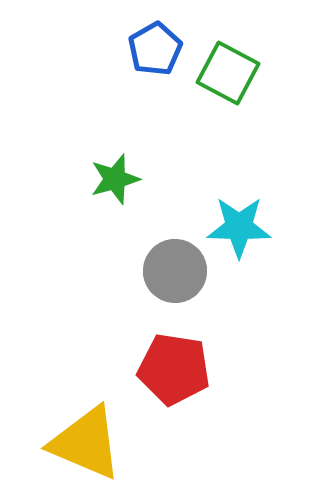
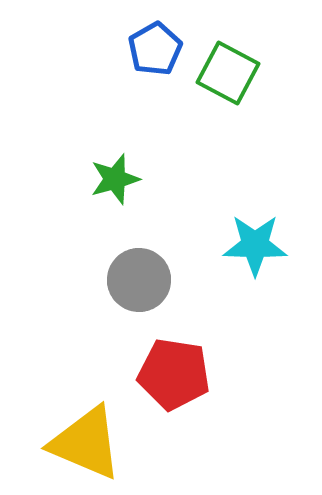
cyan star: moved 16 px right, 18 px down
gray circle: moved 36 px left, 9 px down
red pentagon: moved 5 px down
